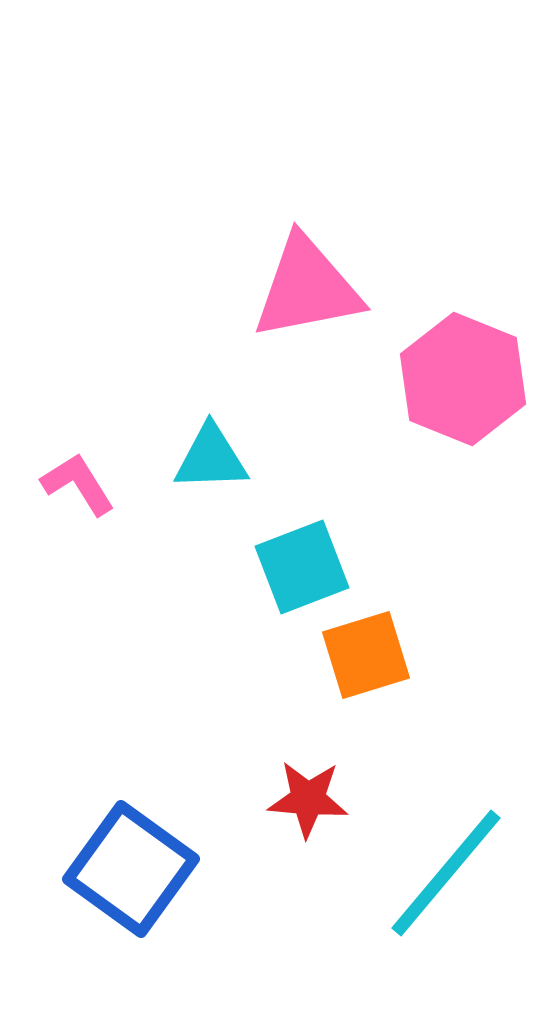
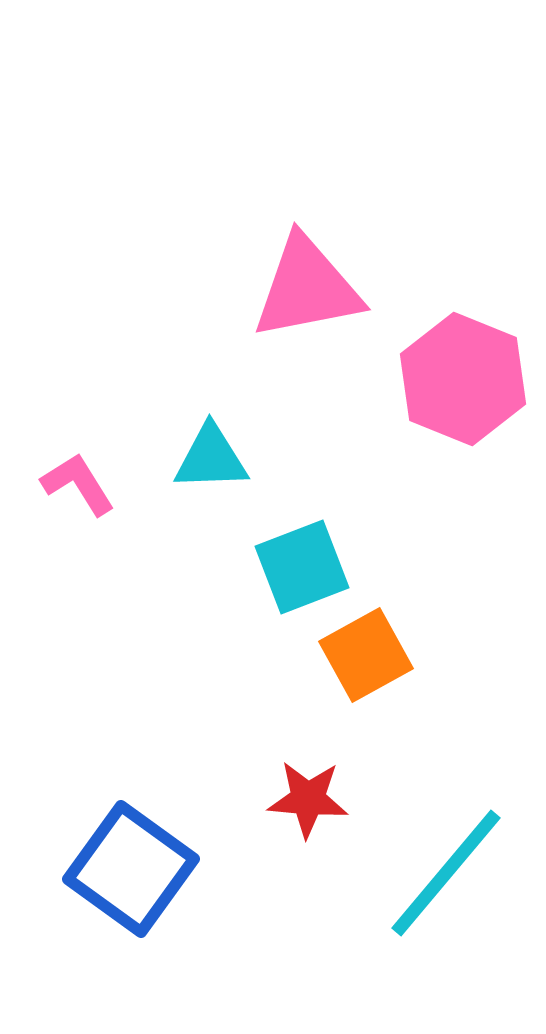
orange square: rotated 12 degrees counterclockwise
